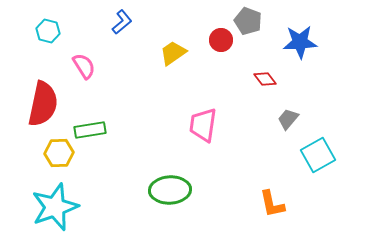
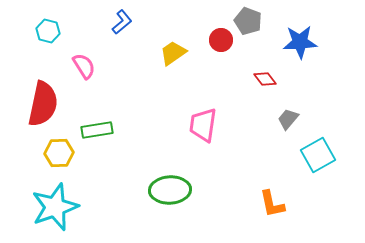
green rectangle: moved 7 px right
